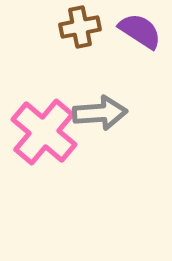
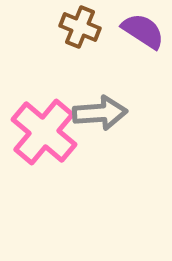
brown cross: rotated 33 degrees clockwise
purple semicircle: moved 3 px right
